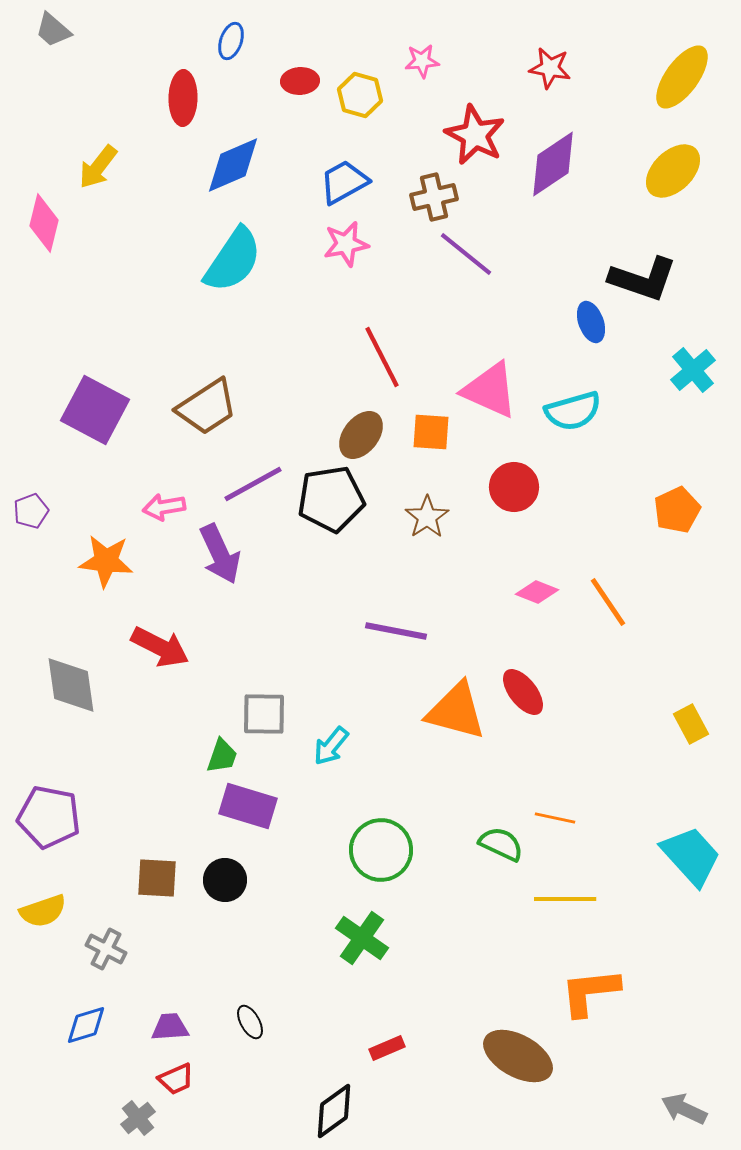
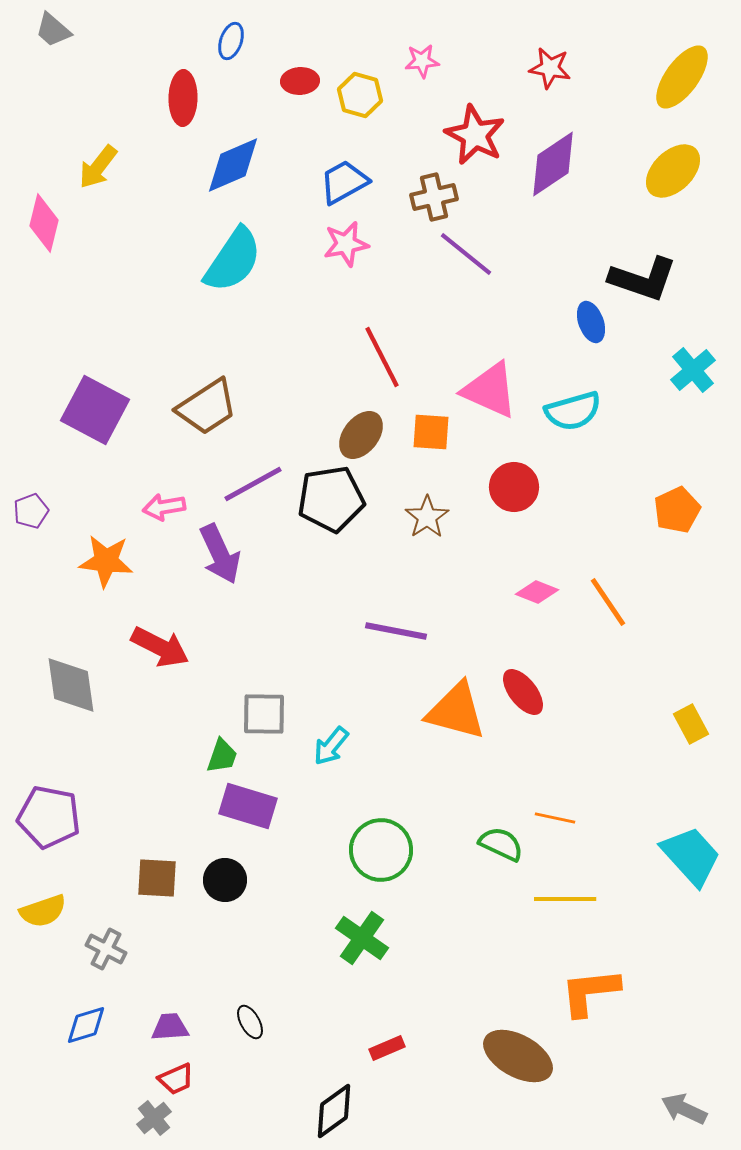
gray cross at (138, 1118): moved 16 px right
